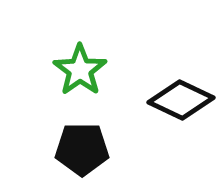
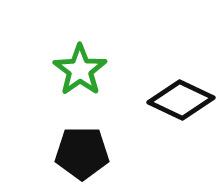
black pentagon: moved 4 px down
